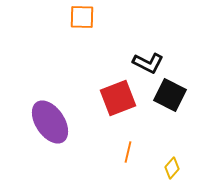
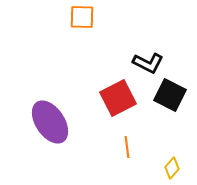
red square: rotated 6 degrees counterclockwise
orange line: moved 1 px left, 5 px up; rotated 20 degrees counterclockwise
